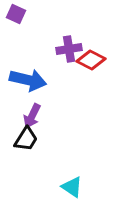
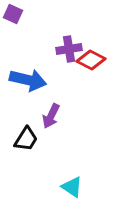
purple square: moved 3 px left
purple arrow: moved 19 px right
